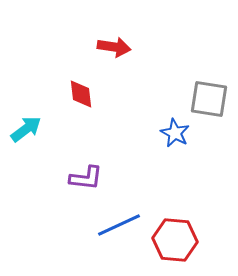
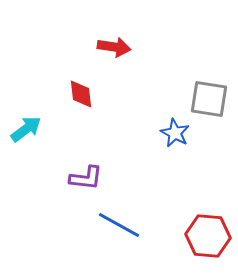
blue line: rotated 54 degrees clockwise
red hexagon: moved 33 px right, 4 px up
